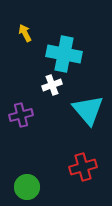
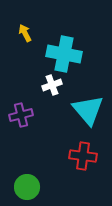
red cross: moved 11 px up; rotated 24 degrees clockwise
